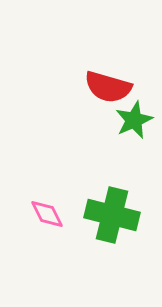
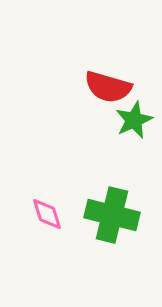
pink diamond: rotated 9 degrees clockwise
